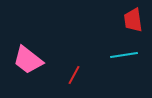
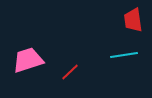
pink trapezoid: rotated 124 degrees clockwise
red line: moved 4 px left, 3 px up; rotated 18 degrees clockwise
